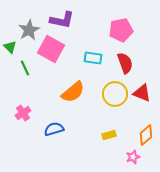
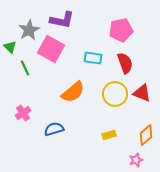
pink star: moved 3 px right, 3 px down
